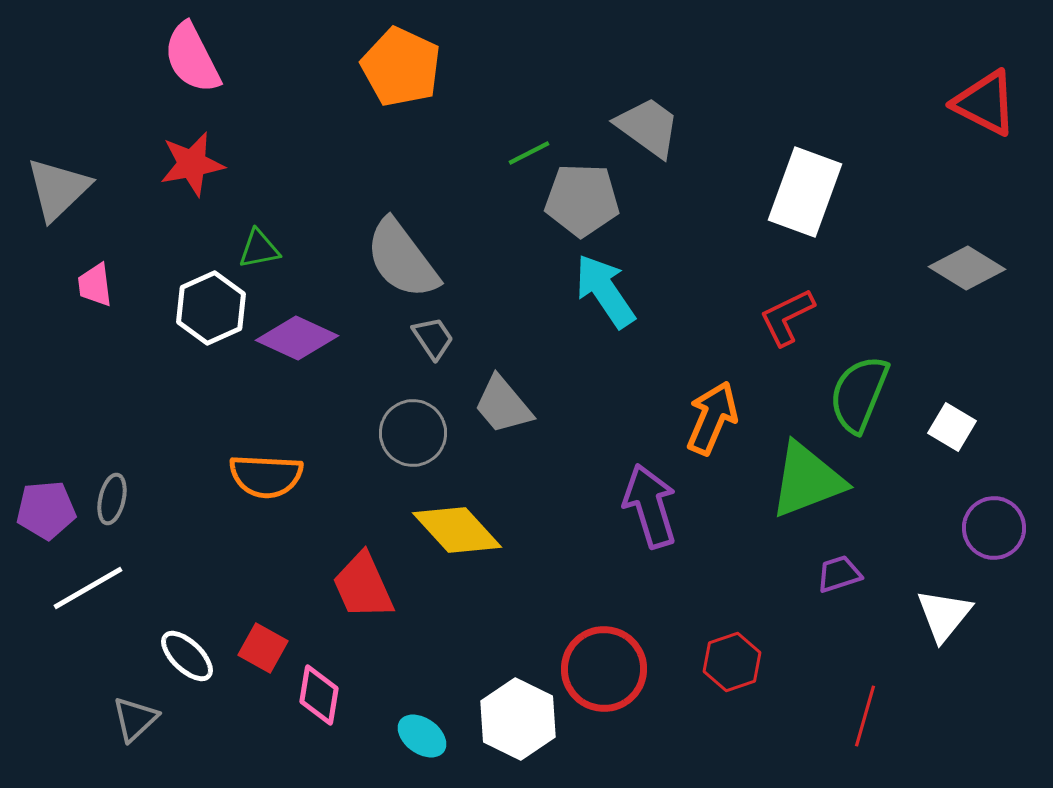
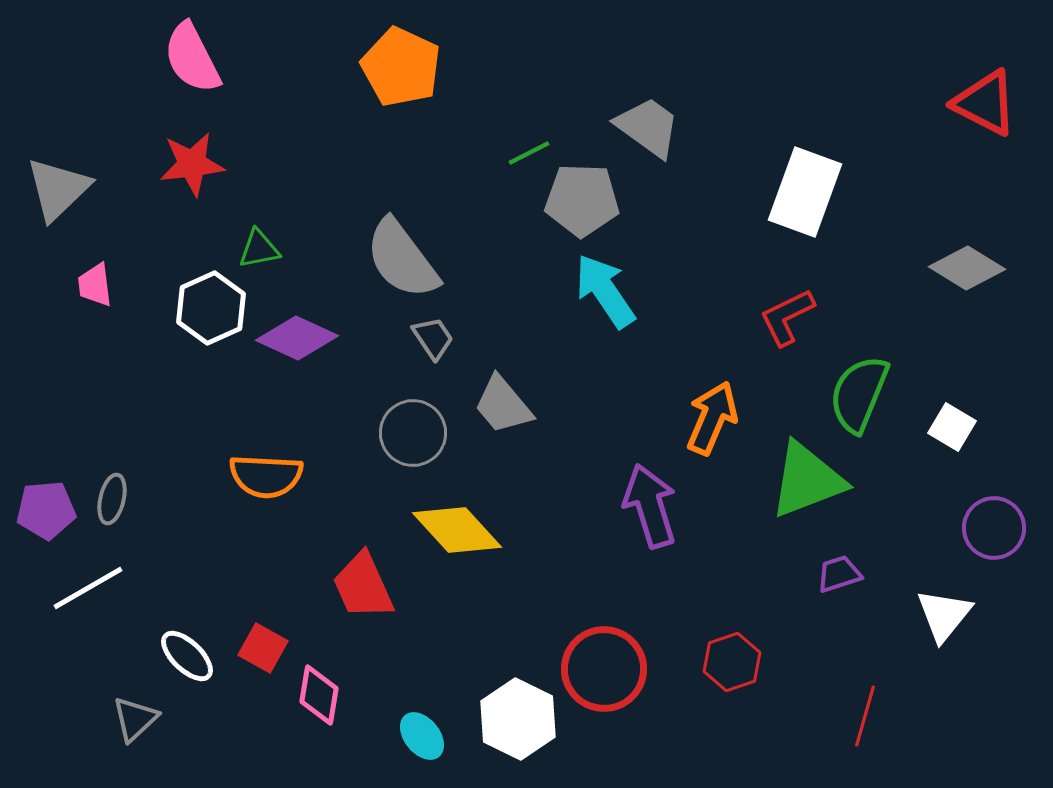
red star at (192, 164): rotated 4 degrees clockwise
cyan ellipse at (422, 736): rotated 15 degrees clockwise
